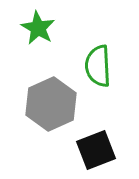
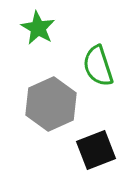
green semicircle: rotated 15 degrees counterclockwise
